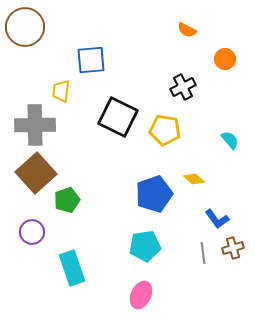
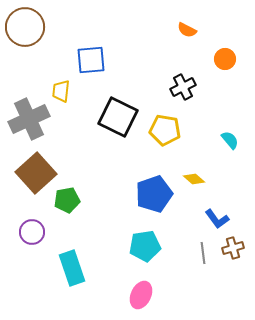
gray cross: moved 6 px left, 6 px up; rotated 24 degrees counterclockwise
green pentagon: rotated 10 degrees clockwise
